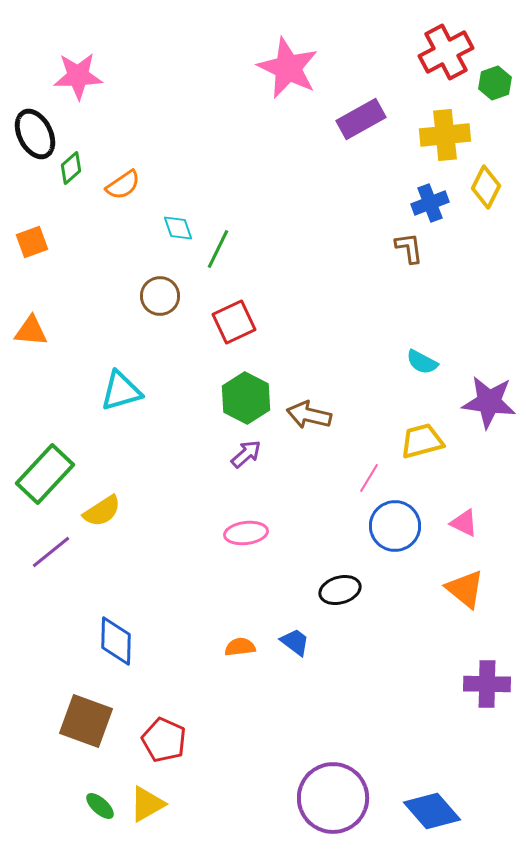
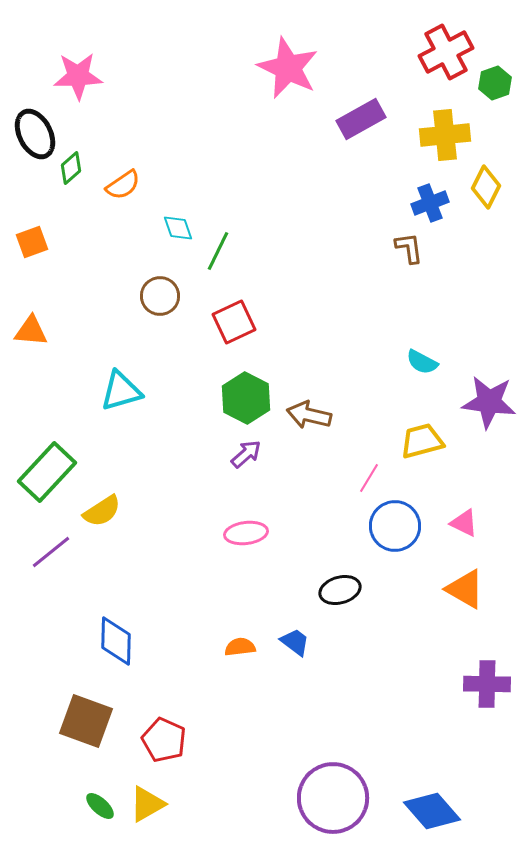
green line at (218, 249): moved 2 px down
green rectangle at (45, 474): moved 2 px right, 2 px up
orange triangle at (465, 589): rotated 9 degrees counterclockwise
